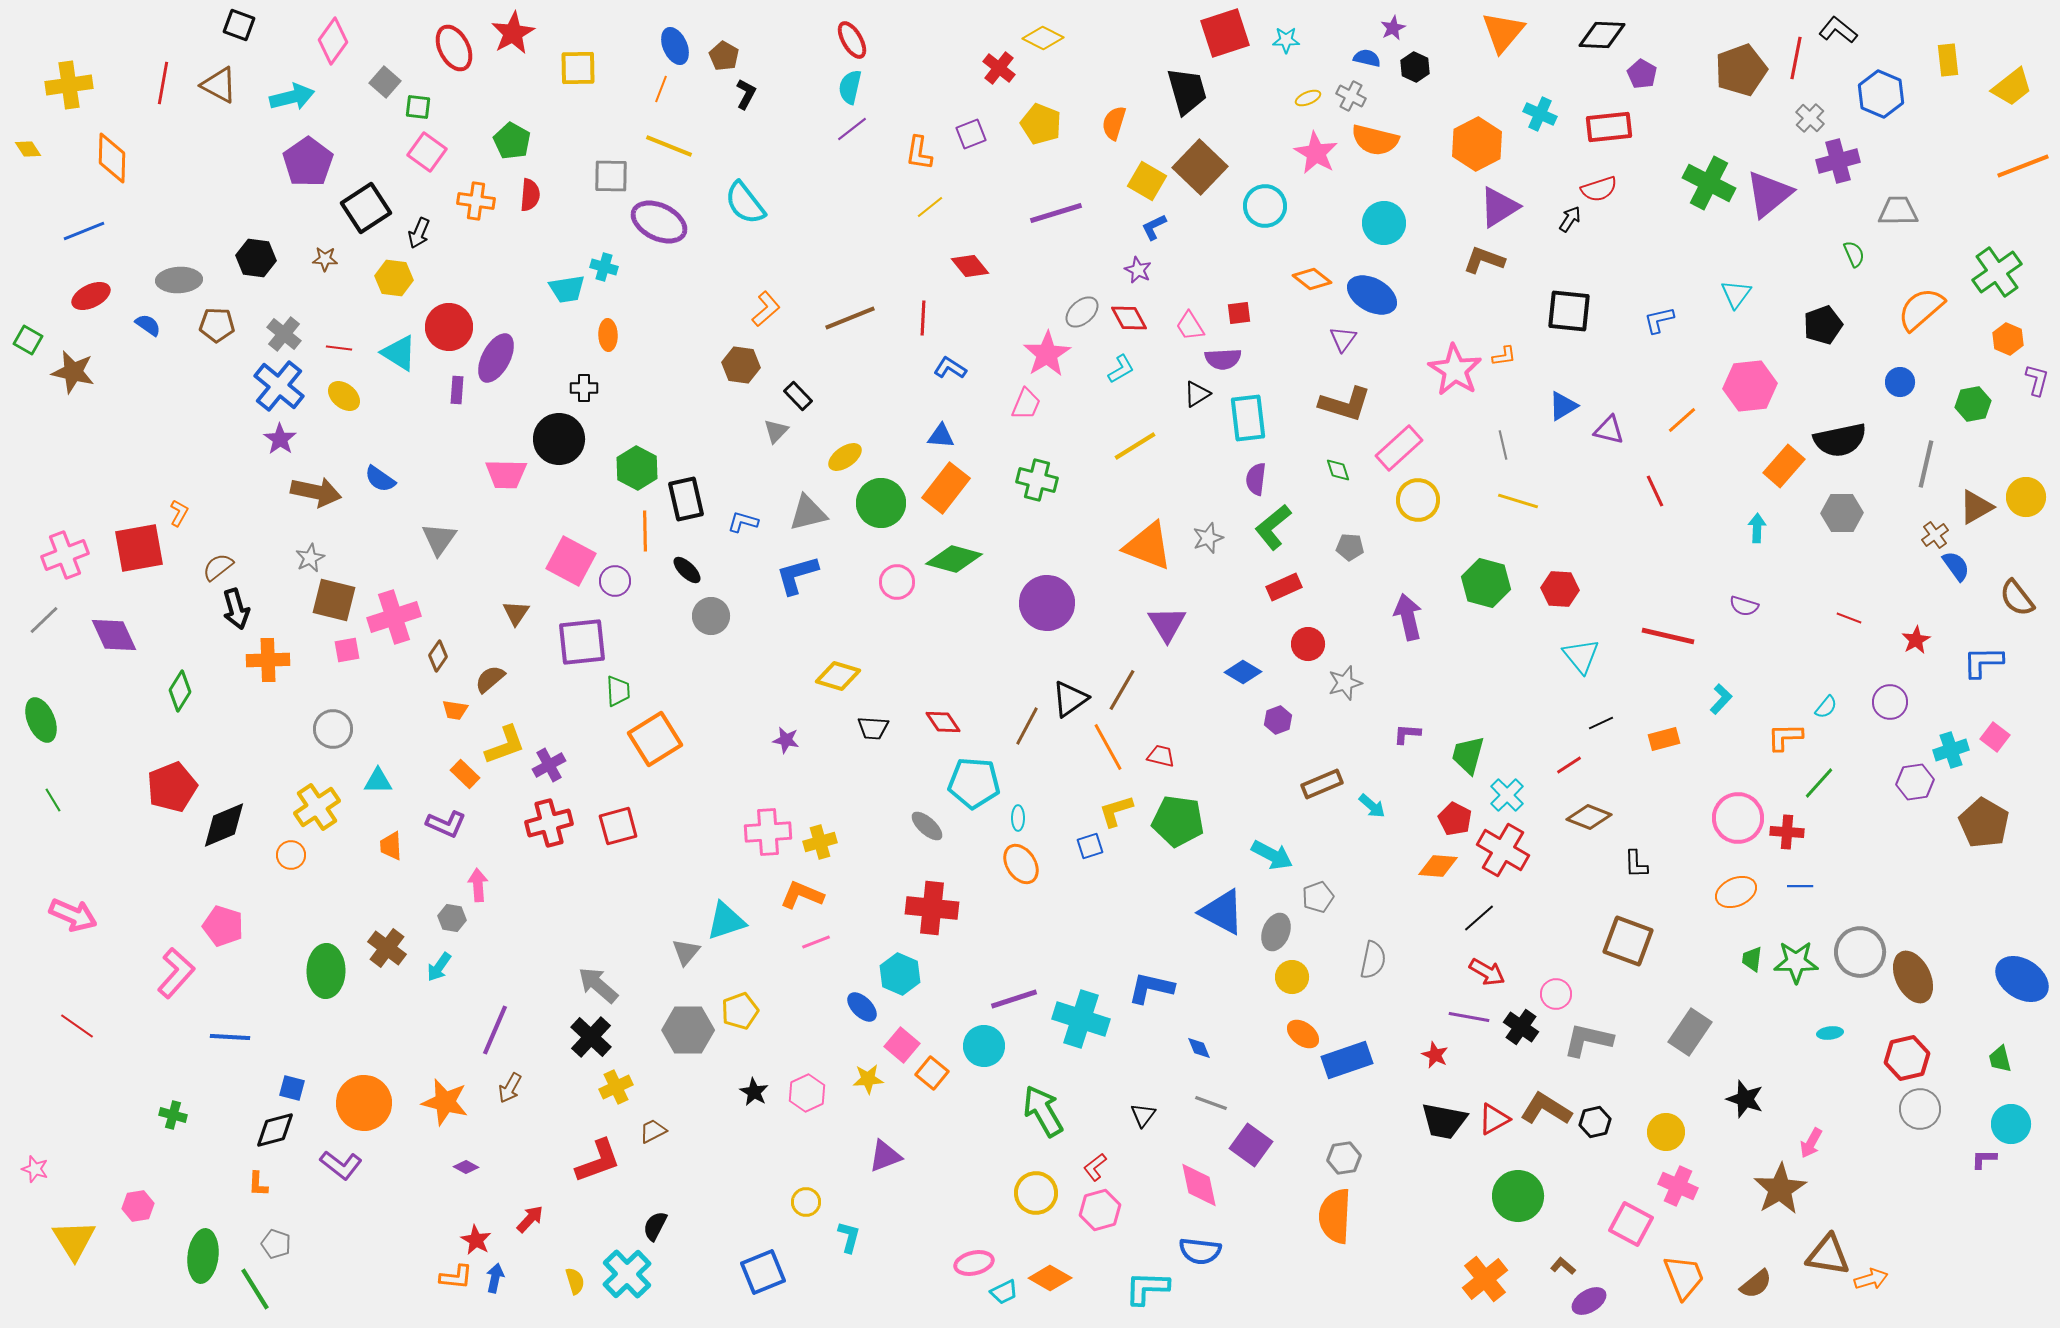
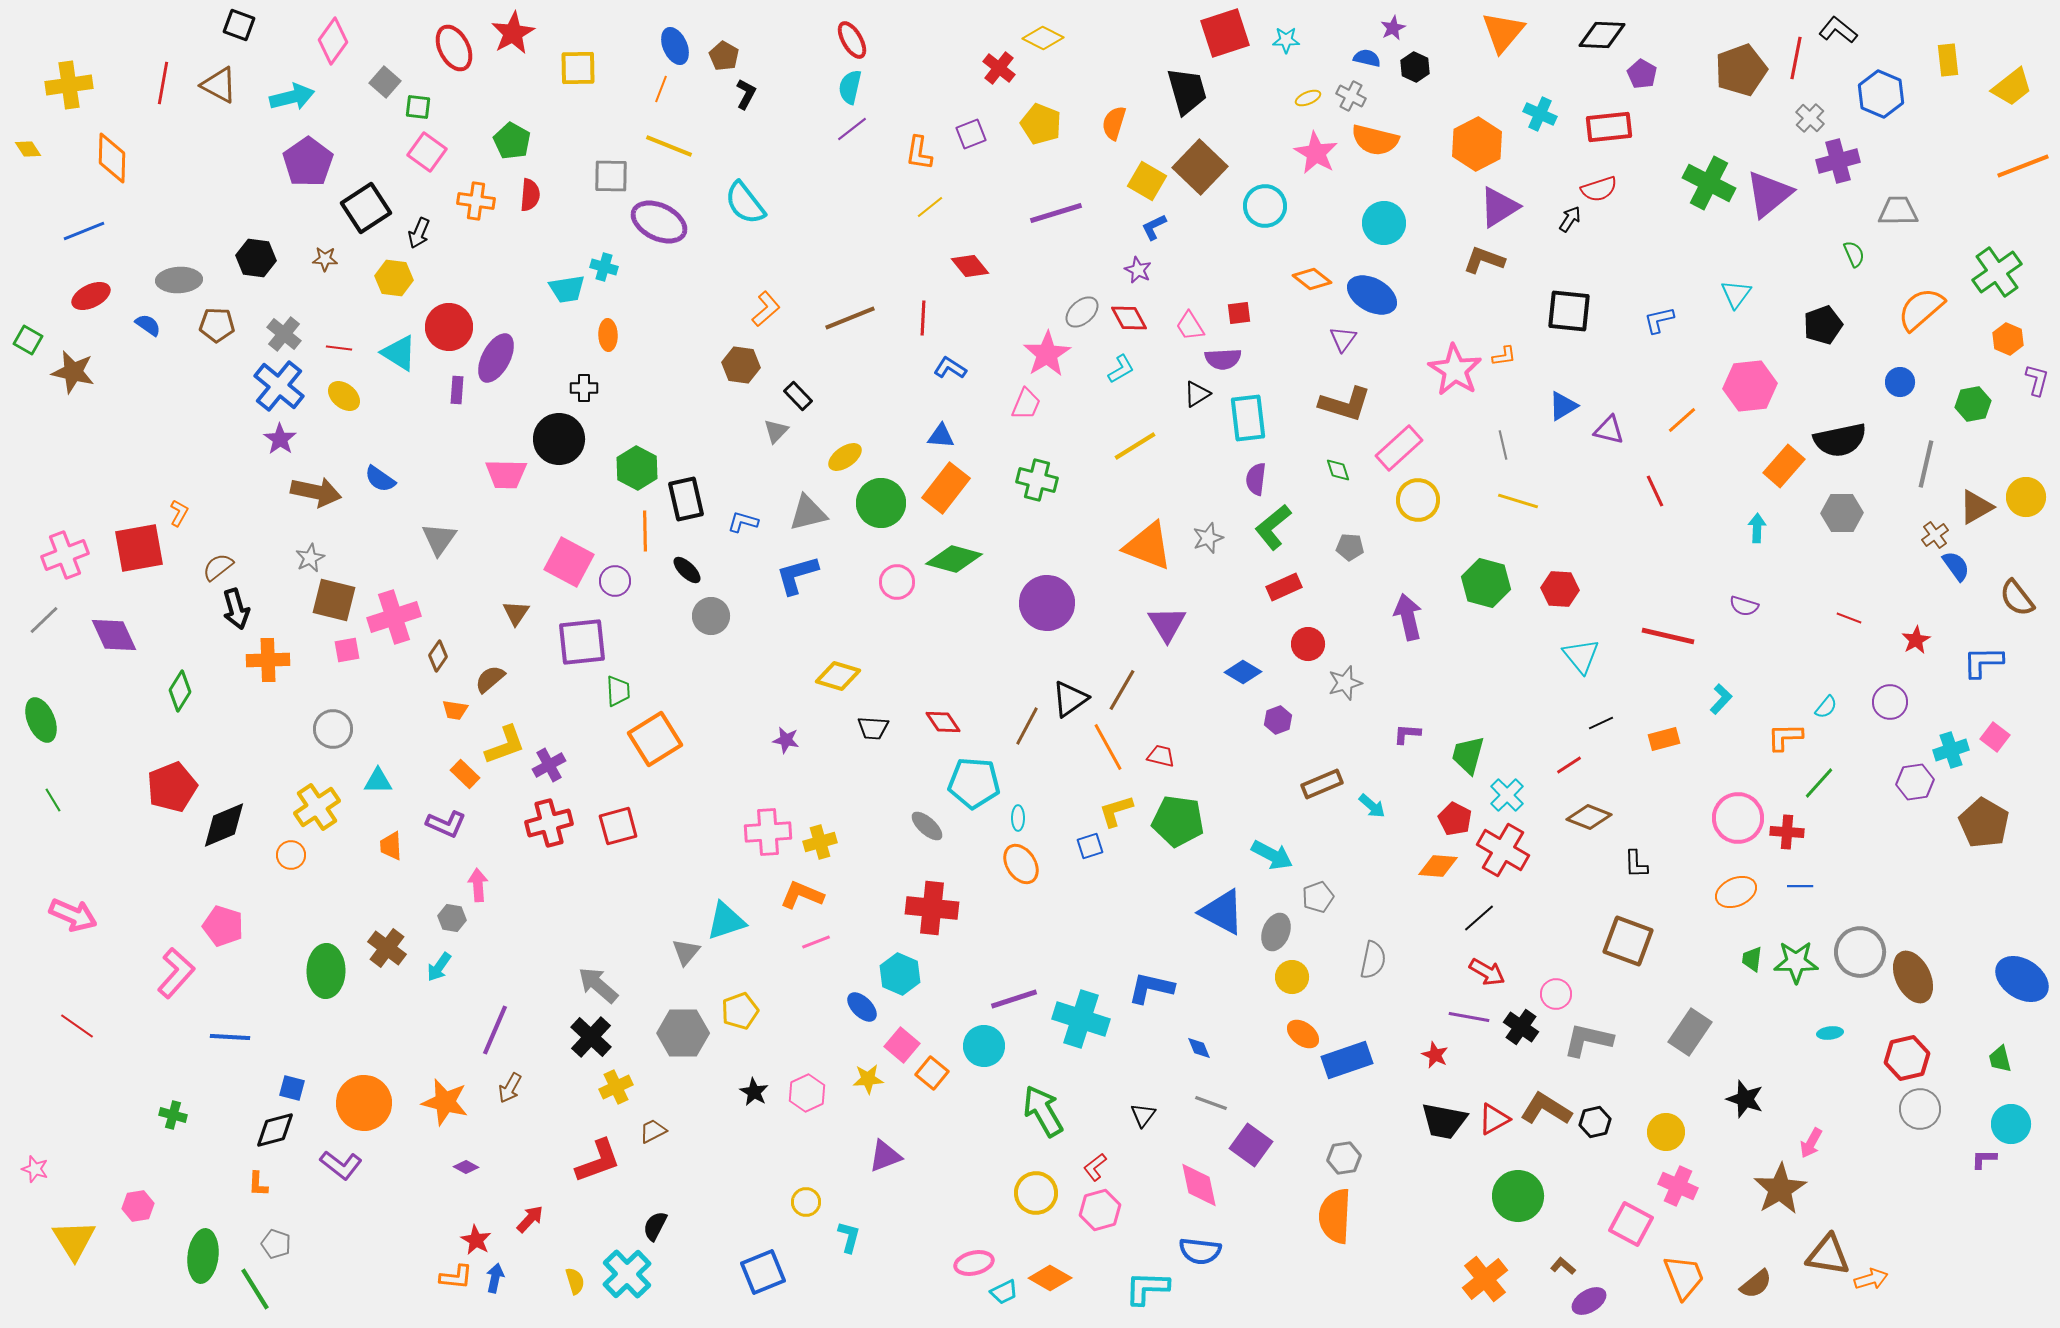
pink square at (571, 561): moved 2 px left, 1 px down
gray hexagon at (688, 1030): moved 5 px left, 3 px down
